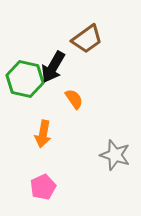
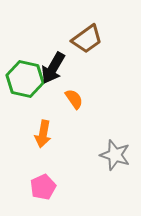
black arrow: moved 1 px down
